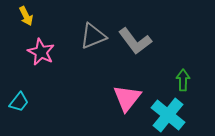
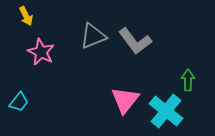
green arrow: moved 5 px right
pink triangle: moved 2 px left, 2 px down
cyan cross: moved 2 px left, 4 px up
